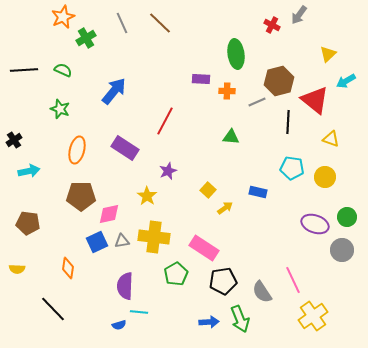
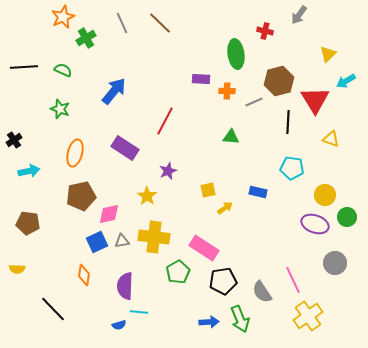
red cross at (272, 25): moved 7 px left, 6 px down; rotated 14 degrees counterclockwise
black line at (24, 70): moved 3 px up
red triangle at (315, 100): rotated 20 degrees clockwise
gray line at (257, 102): moved 3 px left
orange ellipse at (77, 150): moved 2 px left, 3 px down
yellow circle at (325, 177): moved 18 px down
yellow square at (208, 190): rotated 35 degrees clockwise
brown pentagon at (81, 196): rotated 12 degrees counterclockwise
gray circle at (342, 250): moved 7 px left, 13 px down
orange diamond at (68, 268): moved 16 px right, 7 px down
green pentagon at (176, 274): moved 2 px right, 2 px up
yellow cross at (313, 316): moved 5 px left
